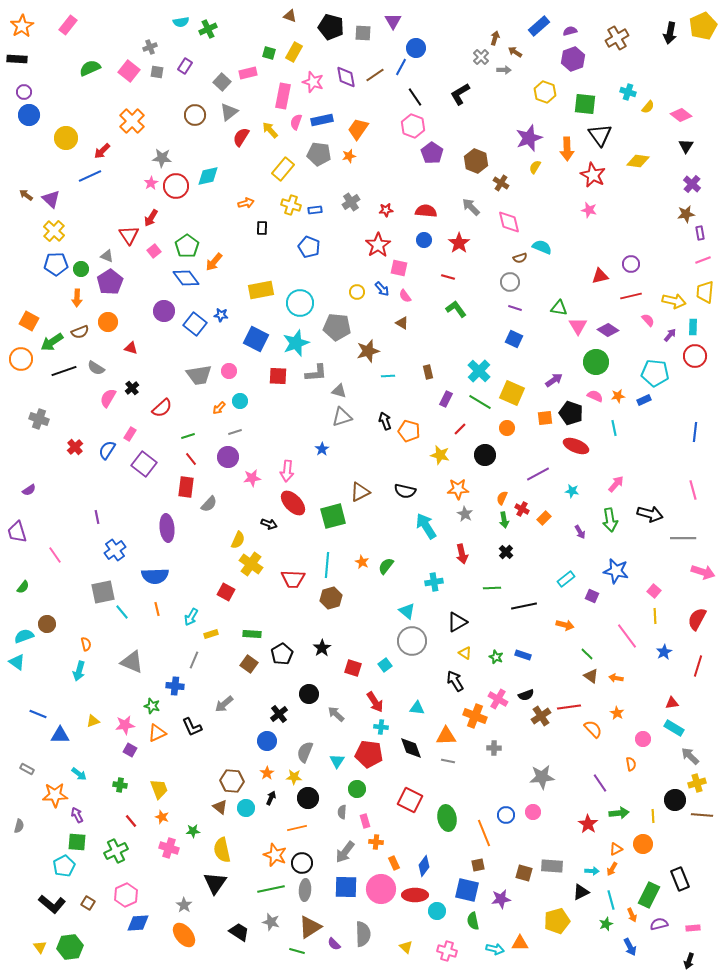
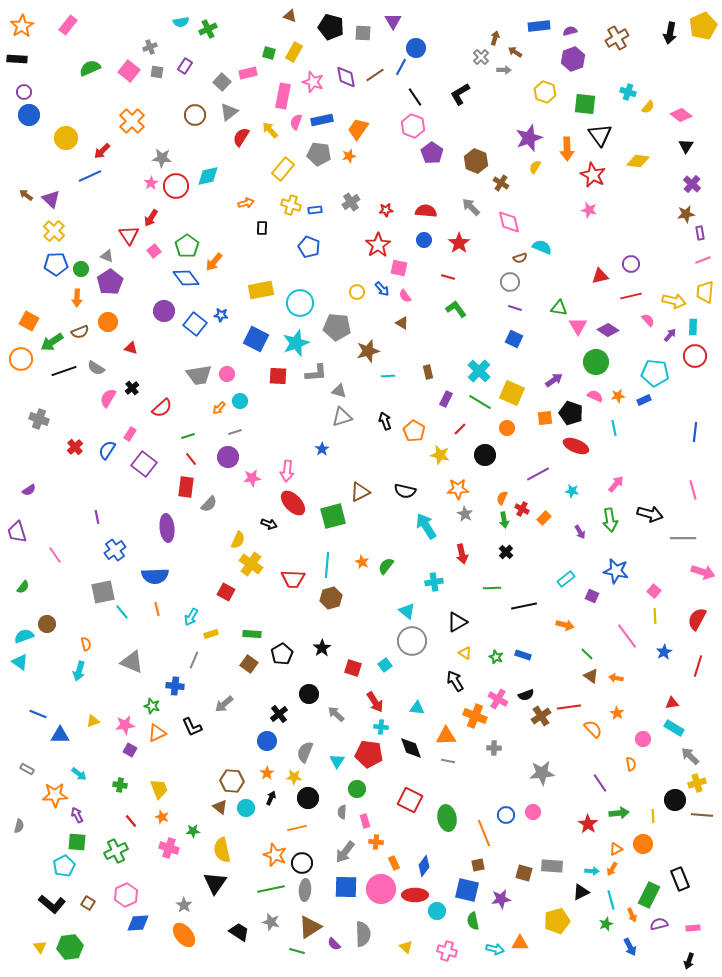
blue rectangle at (539, 26): rotated 35 degrees clockwise
pink circle at (229, 371): moved 2 px left, 3 px down
orange pentagon at (409, 431): moved 5 px right; rotated 15 degrees clockwise
cyan triangle at (17, 662): moved 3 px right
gray star at (542, 777): moved 4 px up
